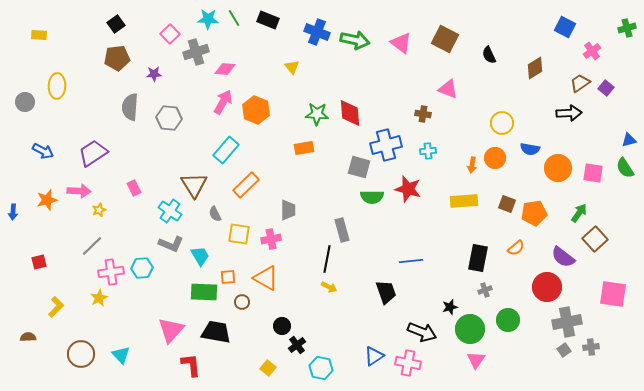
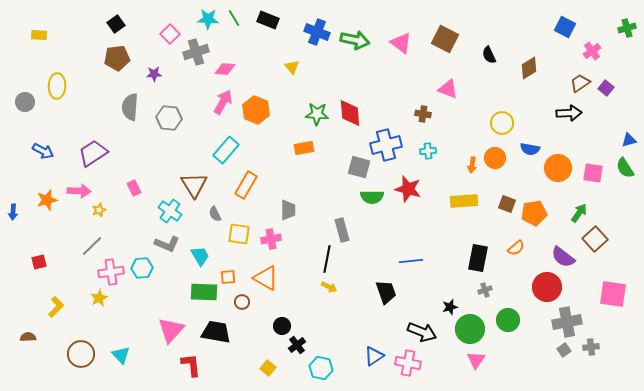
brown diamond at (535, 68): moved 6 px left
orange rectangle at (246, 185): rotated 16 degrees counterclockwise
gray L-shape at (171, 244): moved 4 px left
